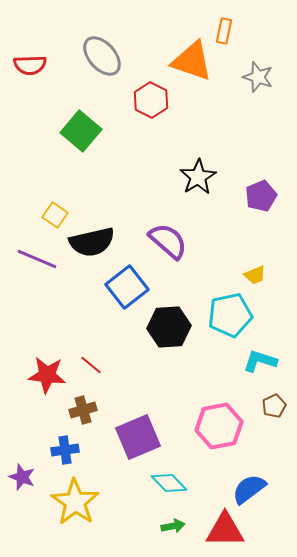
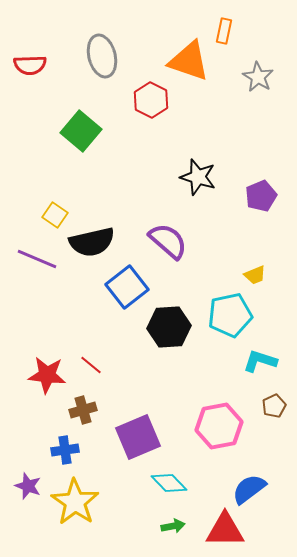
gray ellipse: rotated 27 degrees clockwise
orange triangle: moved 3 px left
gray star: rotated 12 degrees clockwise
black star: rotated 24 degrees counterclockwise
purple star: moved 6 px right, 9 px down
